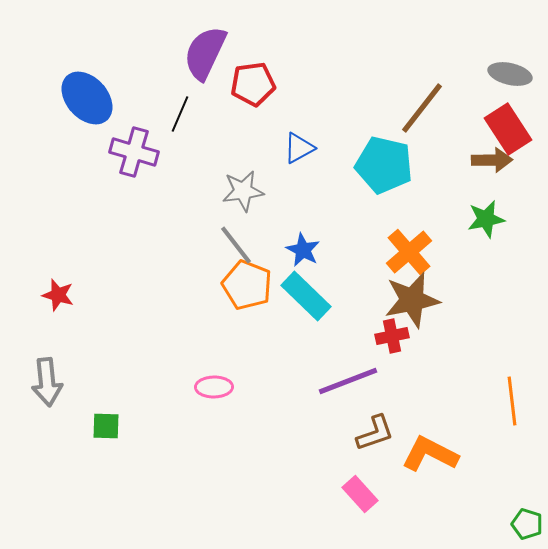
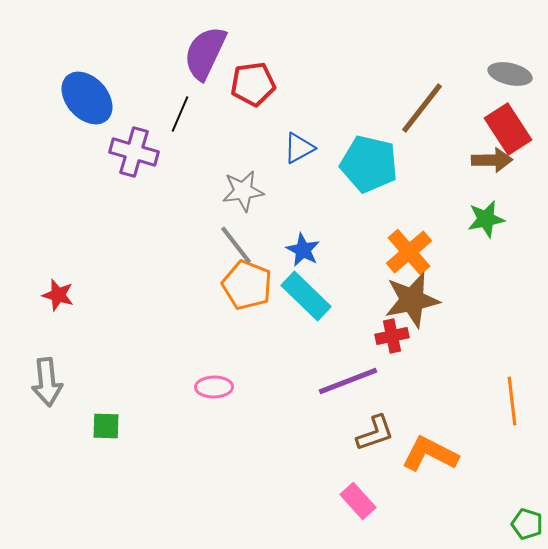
cyan pentagon: moved 15 px left, 1 px up
pink rectangle: moved 2 px left, 7 px down
